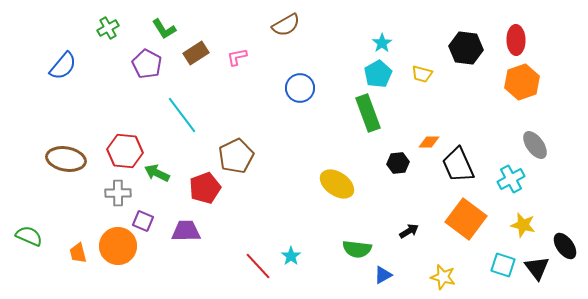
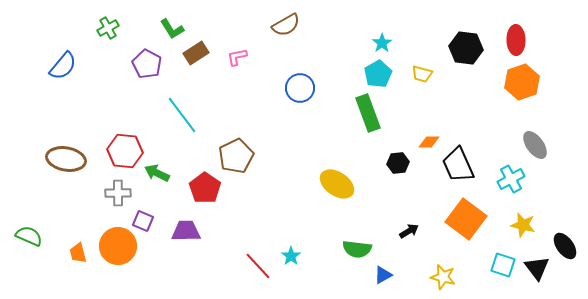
green L-shape at (164, 29): moved 8 px right
red pentagon at (205, 188): rotated 16 degrees counterclockwise
